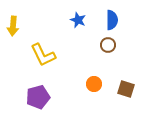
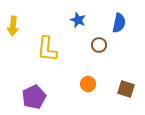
blue semicircle: moved 7 px right, 3 px down; rotated 12 degrees clockwise
brown circle: moved 9 px left
yellow L-shape: moved 4 px right, 6 px up; rotated 32 degrees clockwise
orange circle: moved 6 px left
purple pentagon: moved 4 px left; rotated 10 degrees counterclockwise
